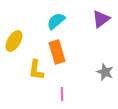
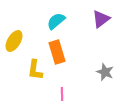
yellow L-shape: moved 1 px left
